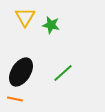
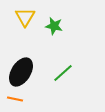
green star: moved 3 px right, 1 px down
